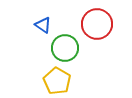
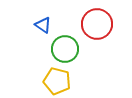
green circle: moved 1 px down
yellow pentagon: rotated 16 degrees counterclockwise
